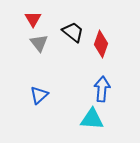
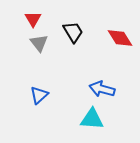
black trapezoid: rotated 20 degrees clockwise
red diamond: moved 19 px right, 6 px up; rotated 52 degrees counterclockwise
blue arrow: rotated 80 degrees counterclockwise
